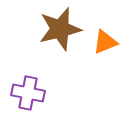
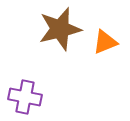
purple cross: moved 3 px left, 4 px down
